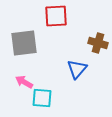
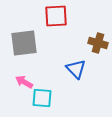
blue triangle: moved 1 px left; rotated 25 degrees counterclockwise
